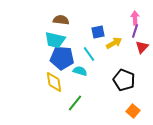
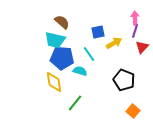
brown semicircle: moved 1 px right, 2 px down; rotated 35 degrees clockwise
